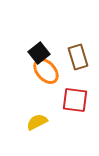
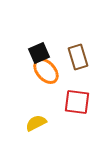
black square: rotated 15 degrees clockwise
red square: moved 2 px right, 2 px down
yellow semicircle: moved 1 px left, 1 px down
